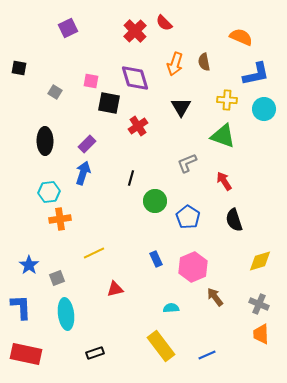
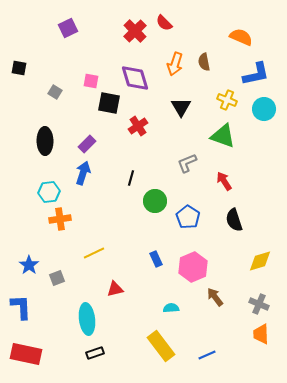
yellow cross at (227, 100): rotated 18 degrees clockwise
cyan ellipse at (66, 314): moved 21 px right, 5 px down
